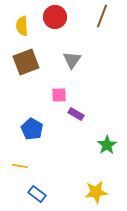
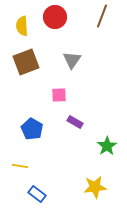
purple rectangle: moved 1 px left, 8 px down
green star: moved 1 px down
yellow star: moved 1 px left, 5 px up
